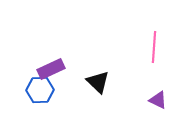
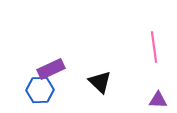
pink line: rotated 12 degrees counterclockwise
black triangle: moved 2 px right
purple triangle: rotated 24 degrees counterclockwise
